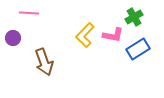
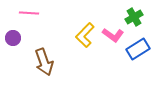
pink L-shape: rotated 25 degrees clockwise
